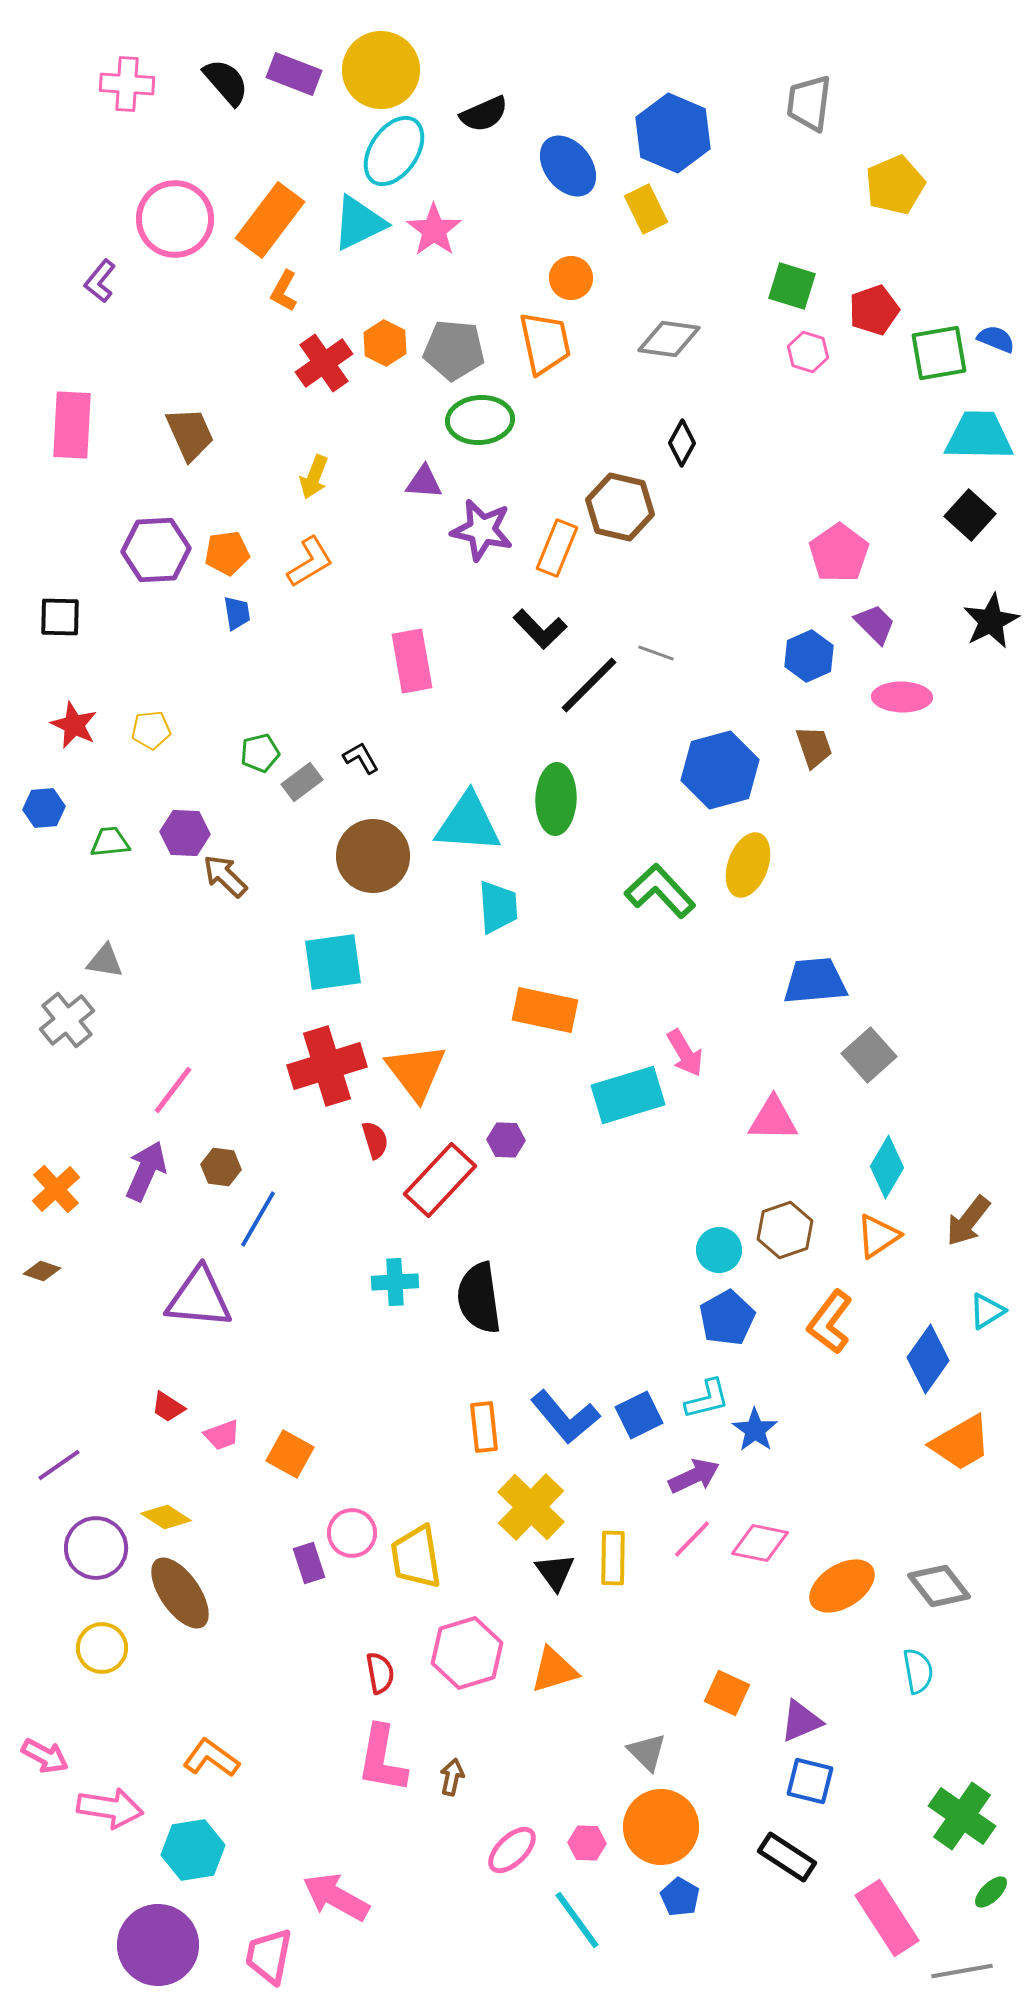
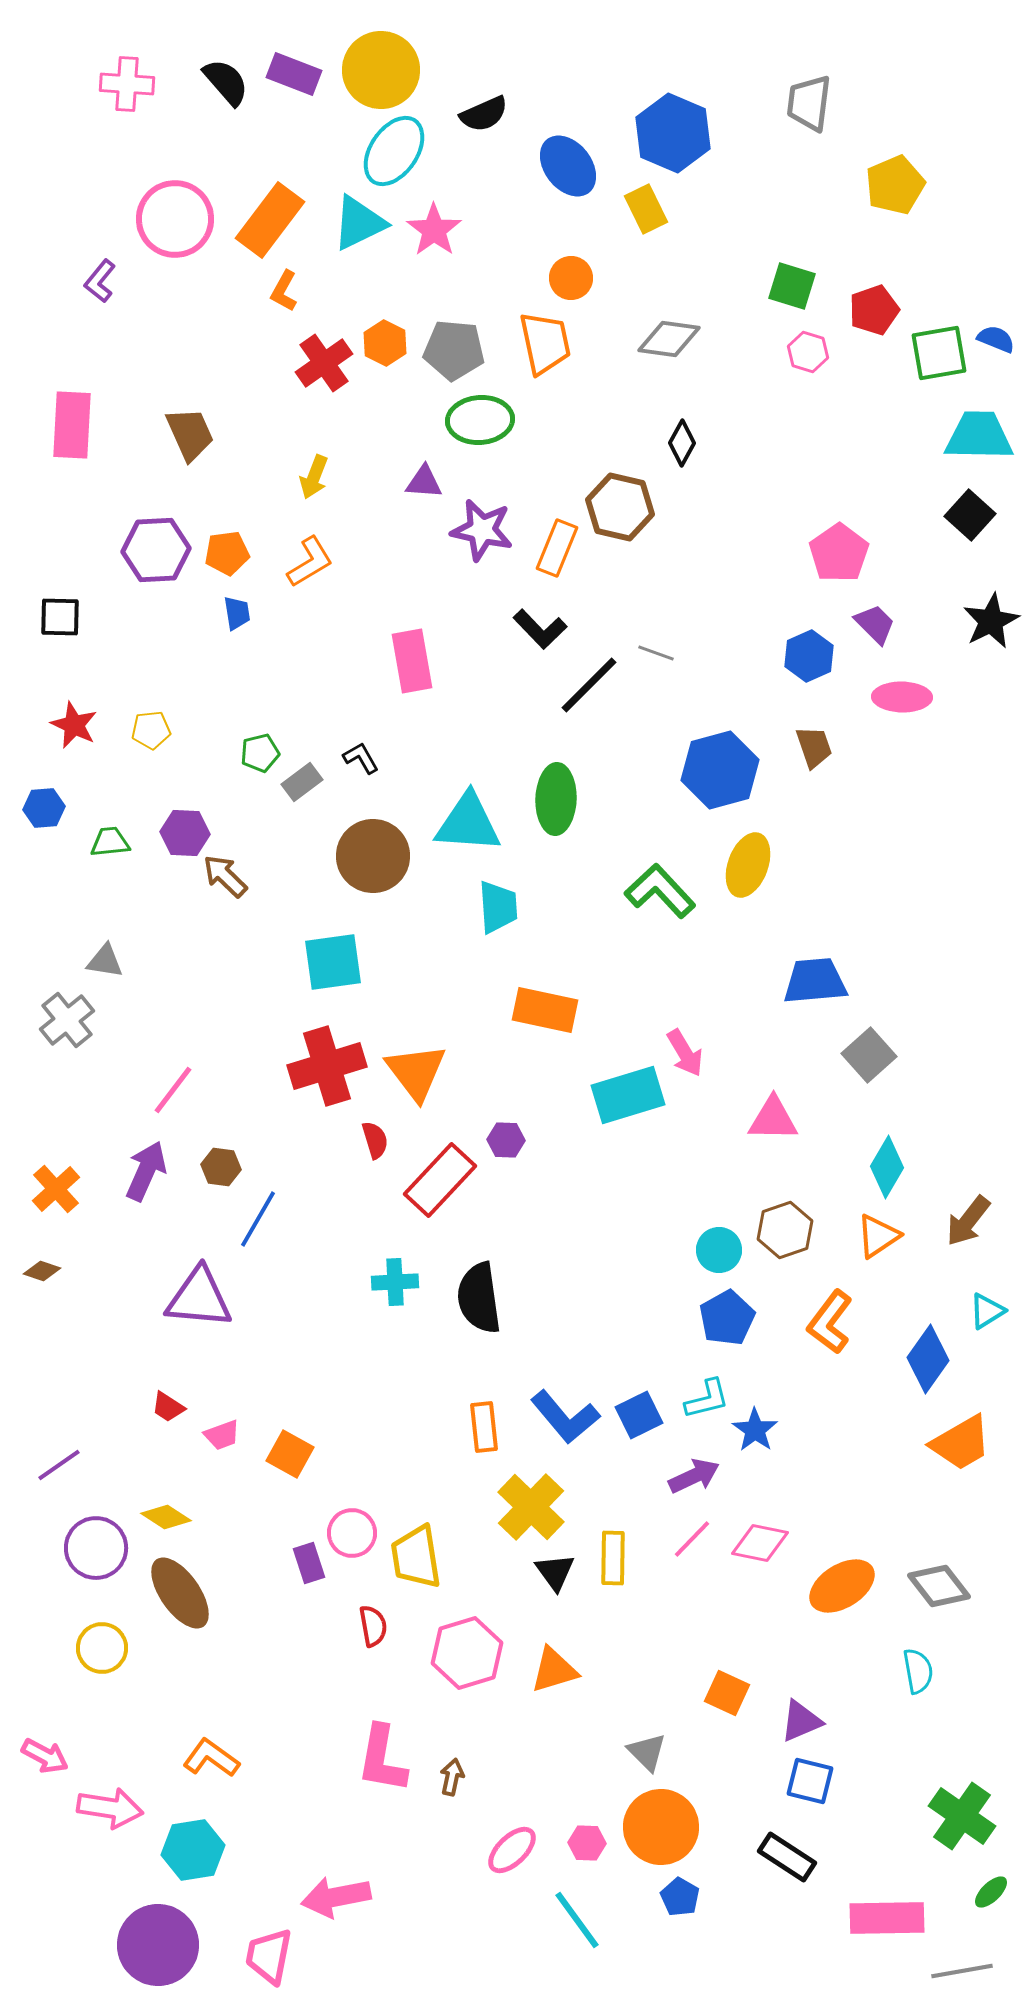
red semicircle at (380, 1673): moved 7 px left, 47 px up
pink arrow at (336, 1897): rotated 40 degrees counterclockwise
pink rectangle at (887, 1918): rotated 58 degrees counterclockwise
